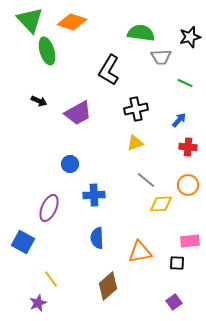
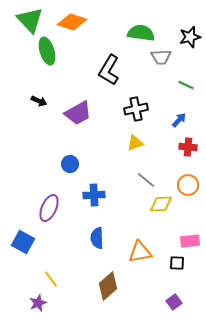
green line: moved 1 px right, 2 px down
